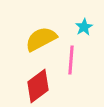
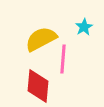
pink line: moved 8 px left, 1 px up
red diamond: rotated 48 degrees counterclockwise
